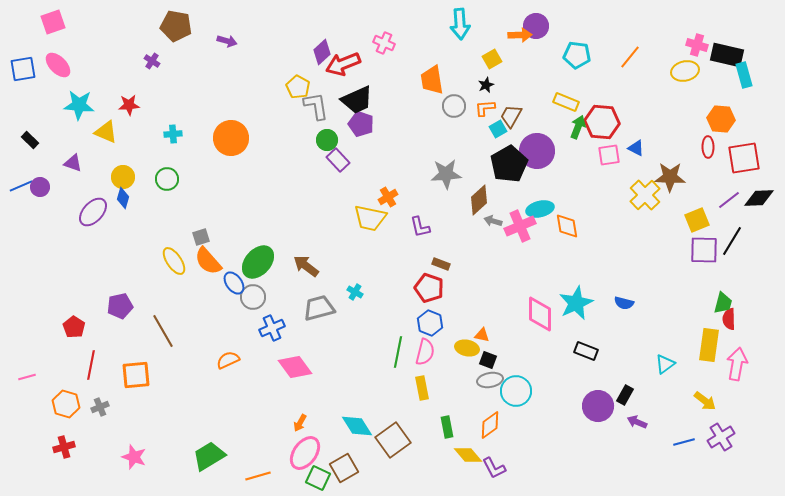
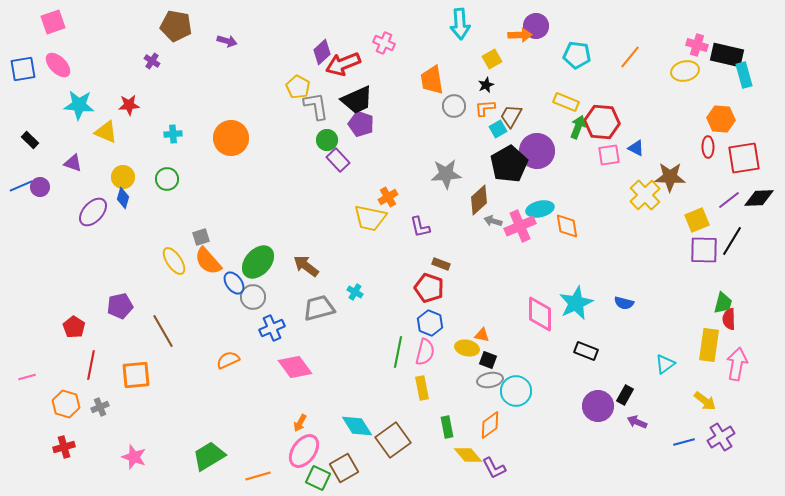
pink ellipse at (305, 453): moved 1 px left, 2 px up
